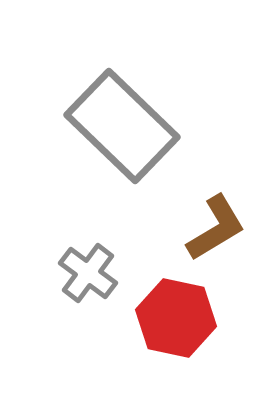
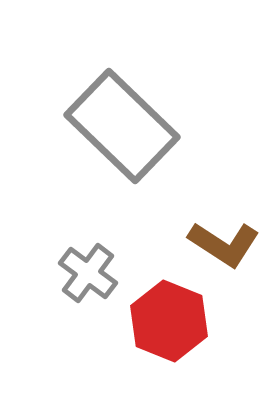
brown L-shape: moved 8 px right, 16 px down; rotated 64 degrees clockwise
red hexagon: moved 7 px left, 3 px down; rotated 10 degrees clockwise
